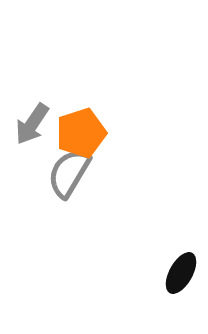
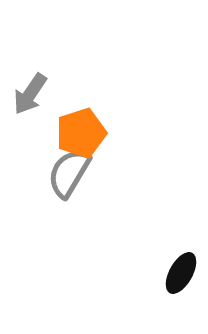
gray arrow: moved 2 px left, 30 px up
